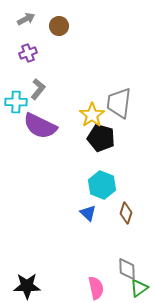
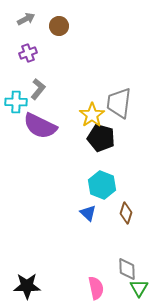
green triangle: rotated 24 degrees counterclockwise
